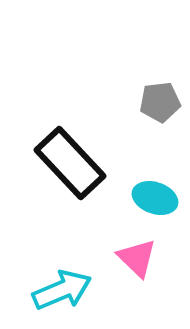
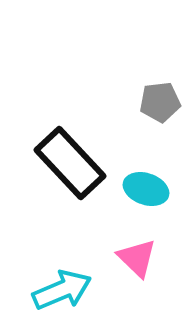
cyan ellipse: moved 9 px left, 9 px up
